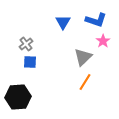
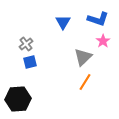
blue L-shape: moved 2 px right, 1 px up
blue square: rotated 16 degrees counterclockwise
black hexagon: moved 2 px down
